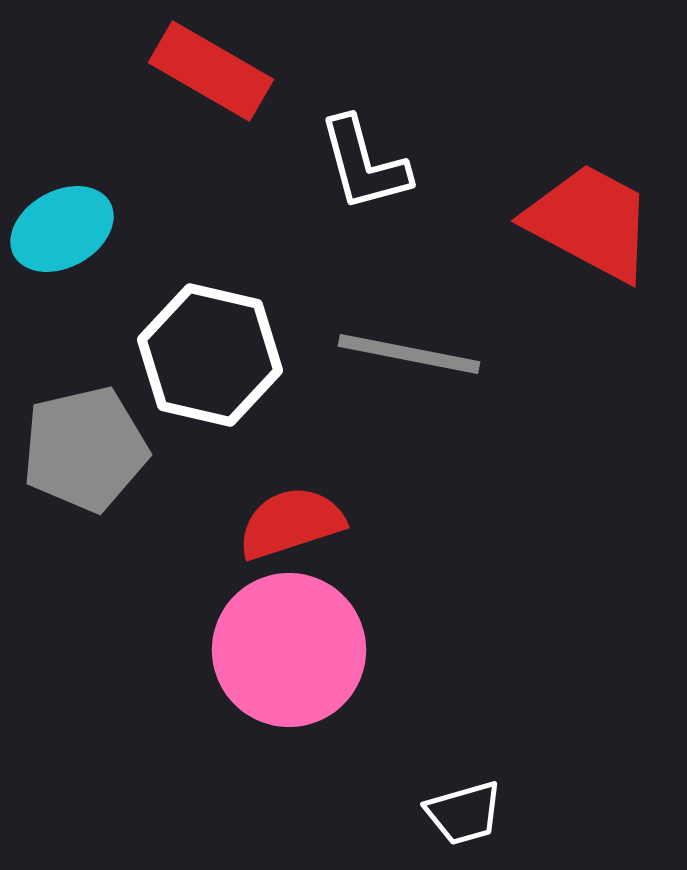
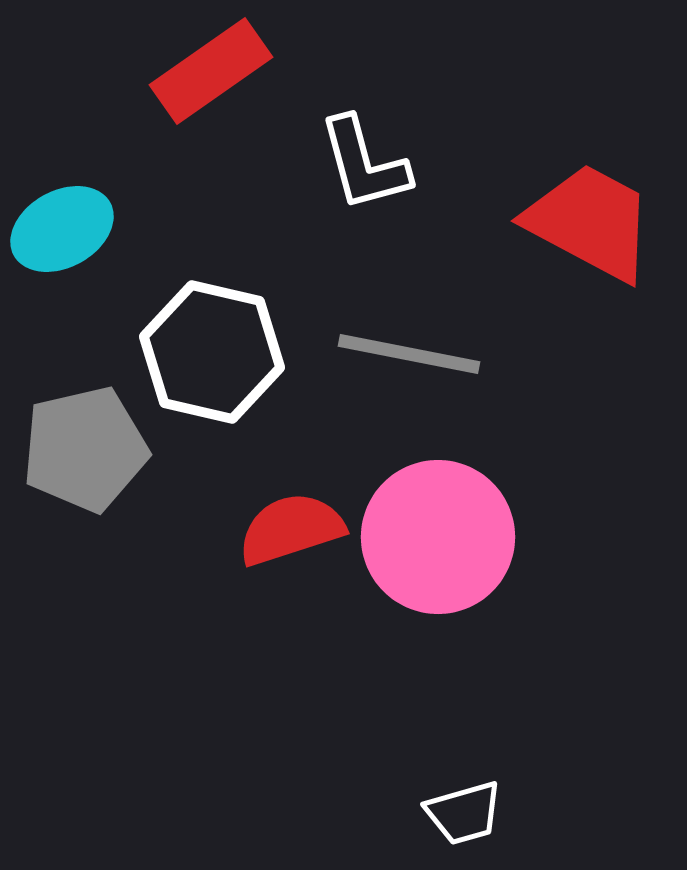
red rectangle: rotated 65 degrees counterclockwise
white hexagon: moved 2 px right, 3 px up
red semicircle: moved 6 px down
pink circle: moved 149 px right, 113 px up
